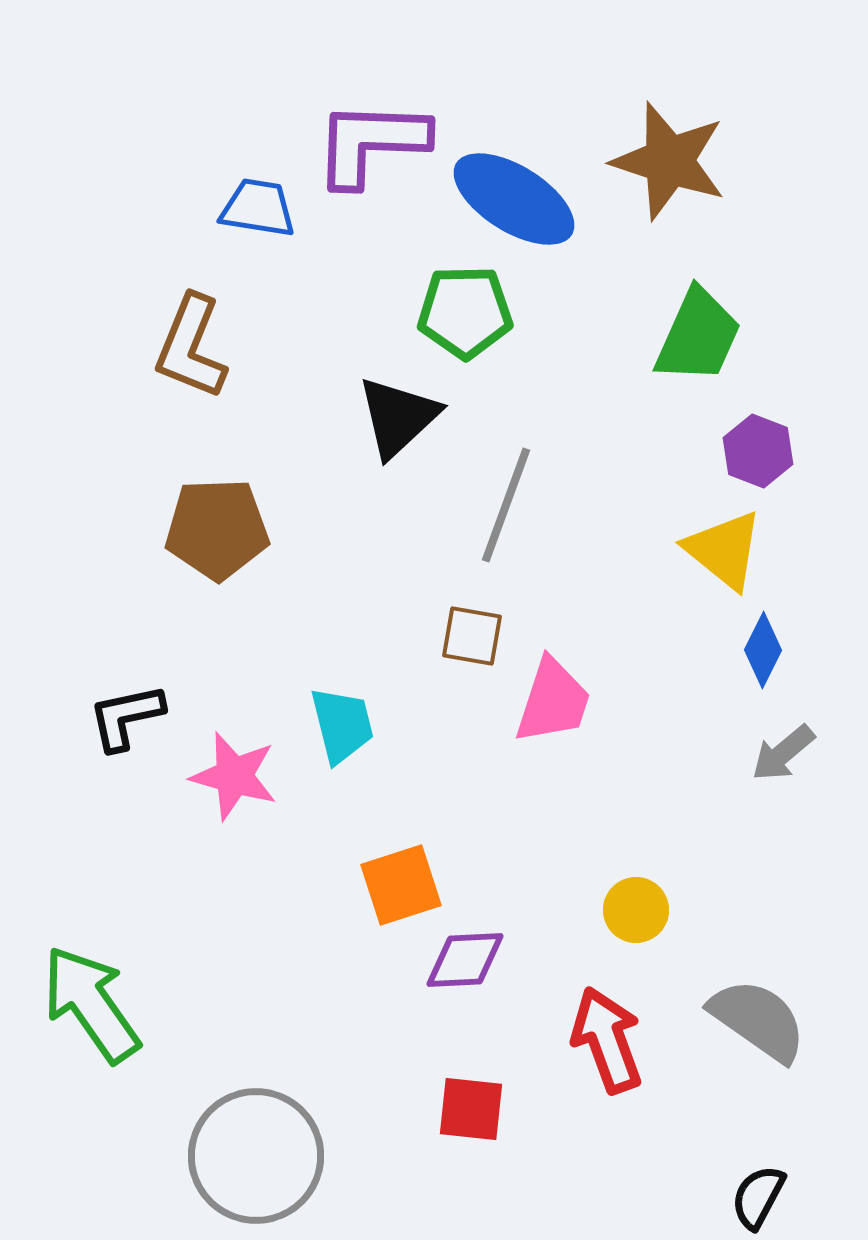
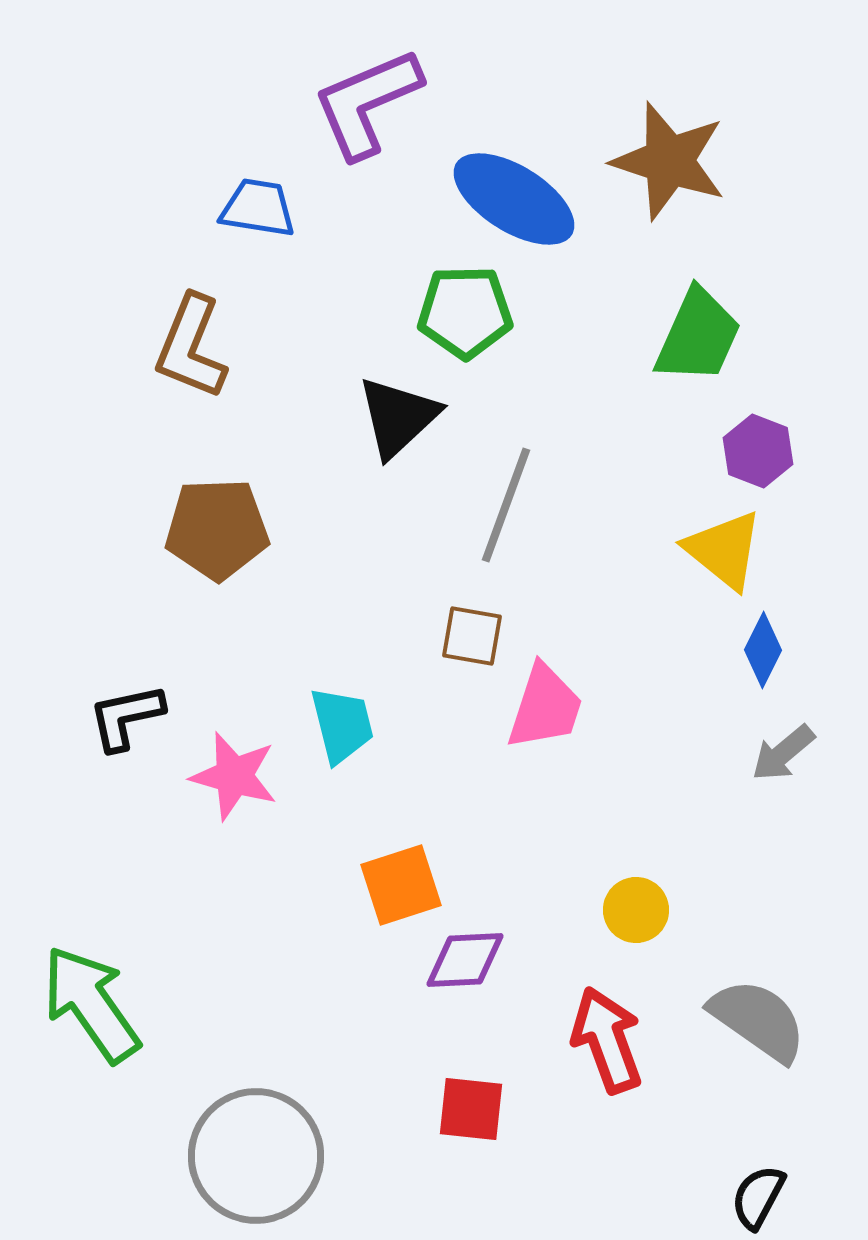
purple L-shape: moved 4 px left, 40 px up; rotated 25 degrees counterclockwise
pink trapezoid: moved 8 px left, 6 px down
